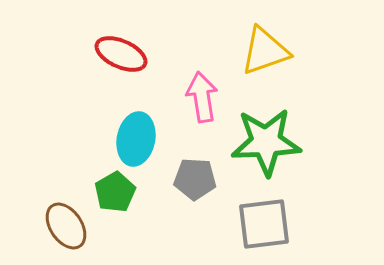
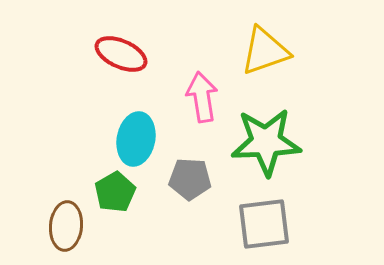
gray pentagon: moved 5 px left
brown ellipse: rotated 39 degrees clockwise
